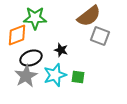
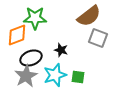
gray square: moved 2 px left, 2 px down
